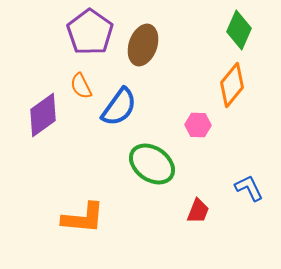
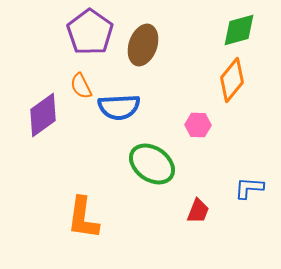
green diamond: rotated 51 degrees clockwise
orange diamond: moved 5 px up
blue semicircle: rotated 51 degrees clockwise
blue L-shape: rotated 60 degrees counterclockwise
orange L-shape: rotated 93 degrees clockwise
